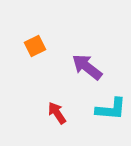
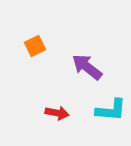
cyan L-shape: moved 1 px down
red arrow: rotated 135 degrees clockwise
